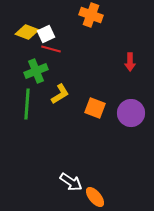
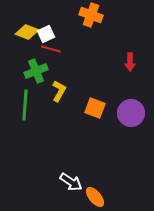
yellow L-shape: moved 1 px left, 3 px up; rotated 30 degrees counterclockwise
green line: moved 2 px left, 1 px down
